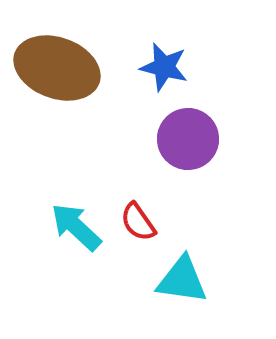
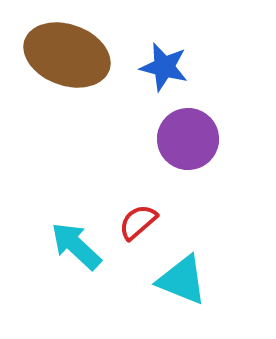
brown ellipse: moved 10 px right, 13 px up
red semicircle: rotated 84 degrees clockwise
cyan arrow: moved 19 px down
cyan triangle: rotated 14 degrees clockwise
